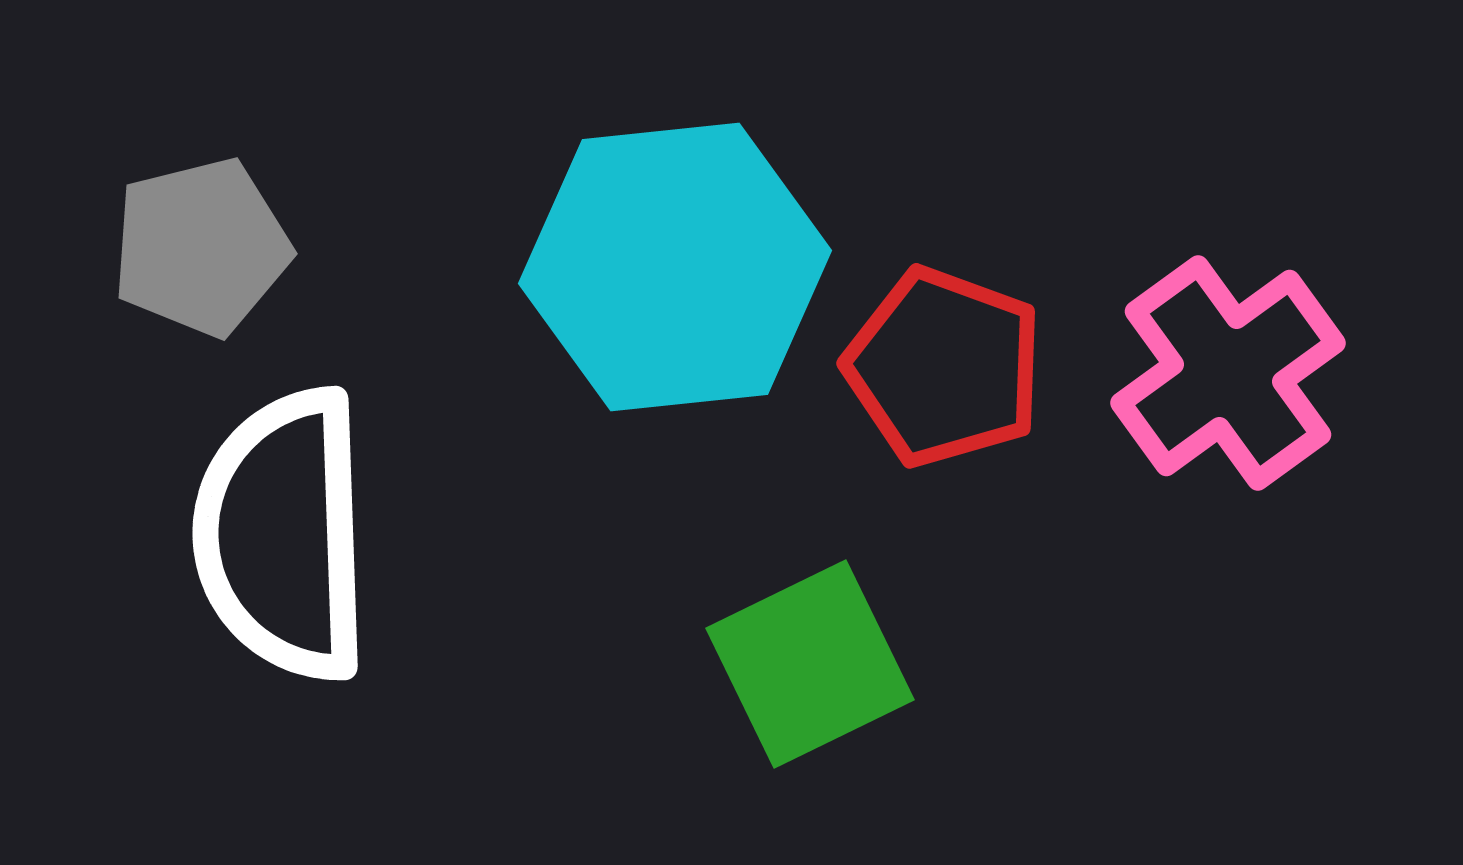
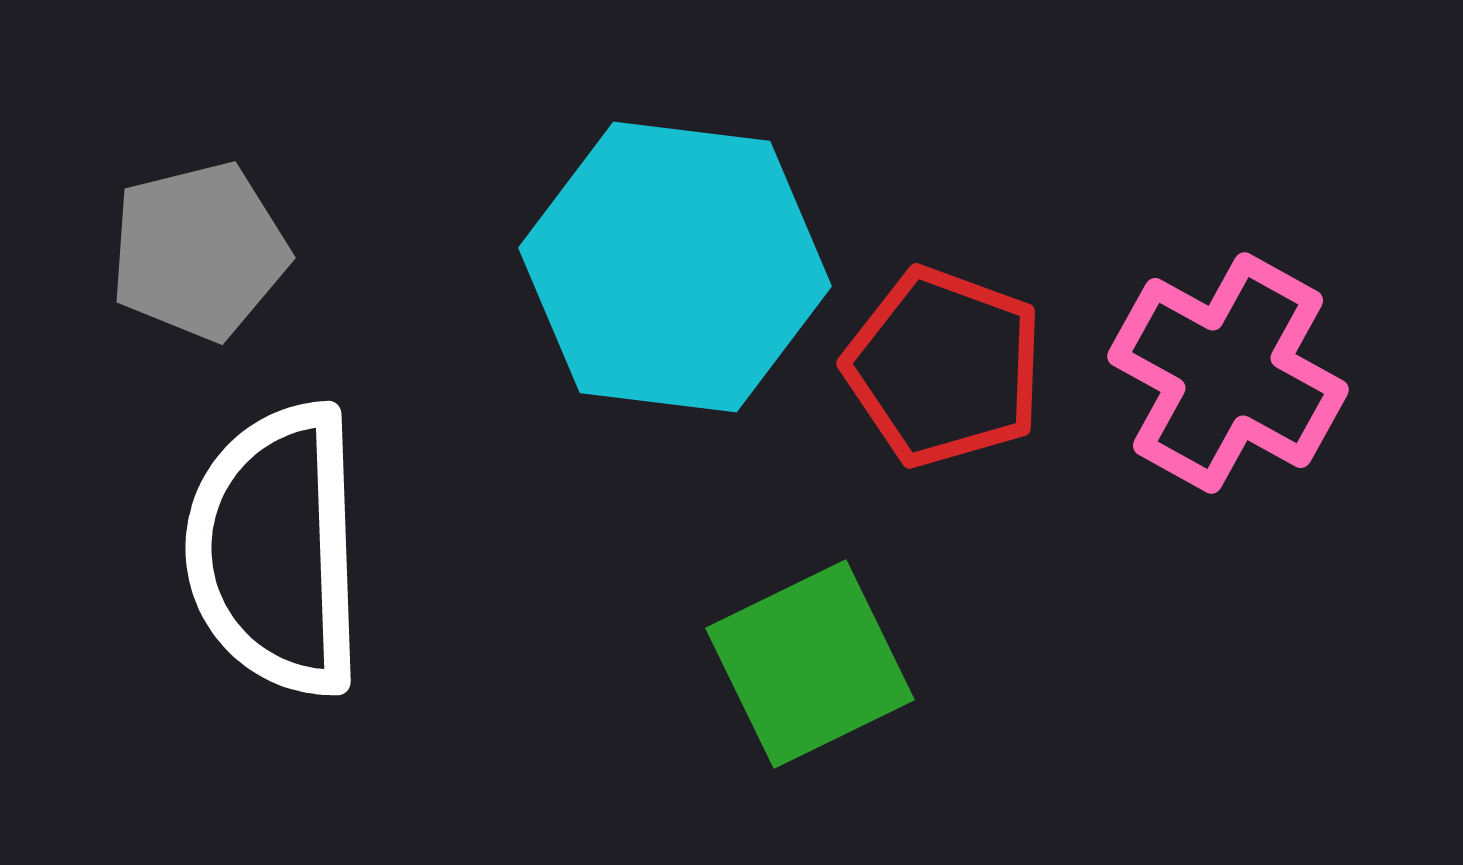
gray pentagon: moved 2 px left, 4 px down
cyan hexagon: rotated 13 degrees clockwise
pink cross: rotated 25 degrees counterclockwise
white semicircle: moved 7 px left, 15 px down
